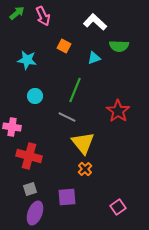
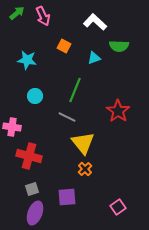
gray square: moved 2 px right
